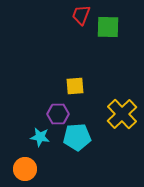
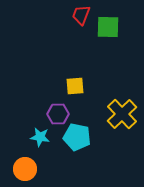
cyan pentagon: rotated 16 degrees clockwise
